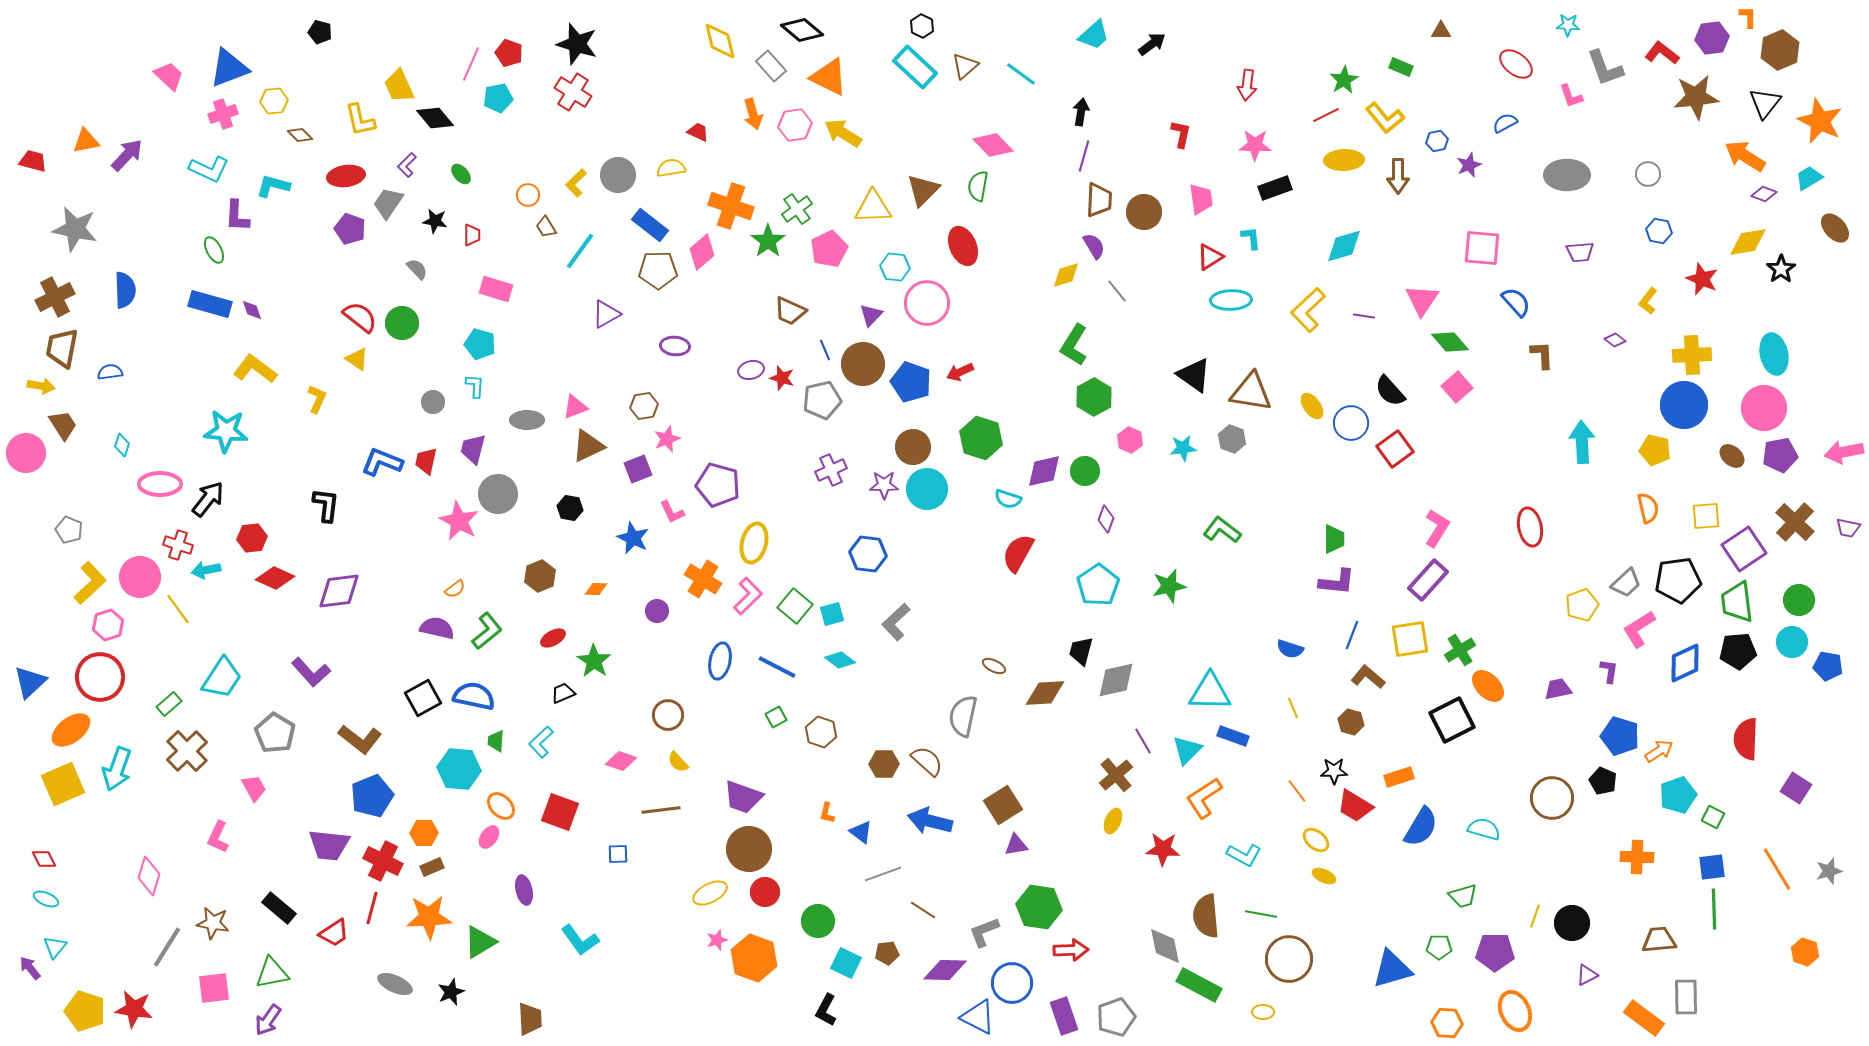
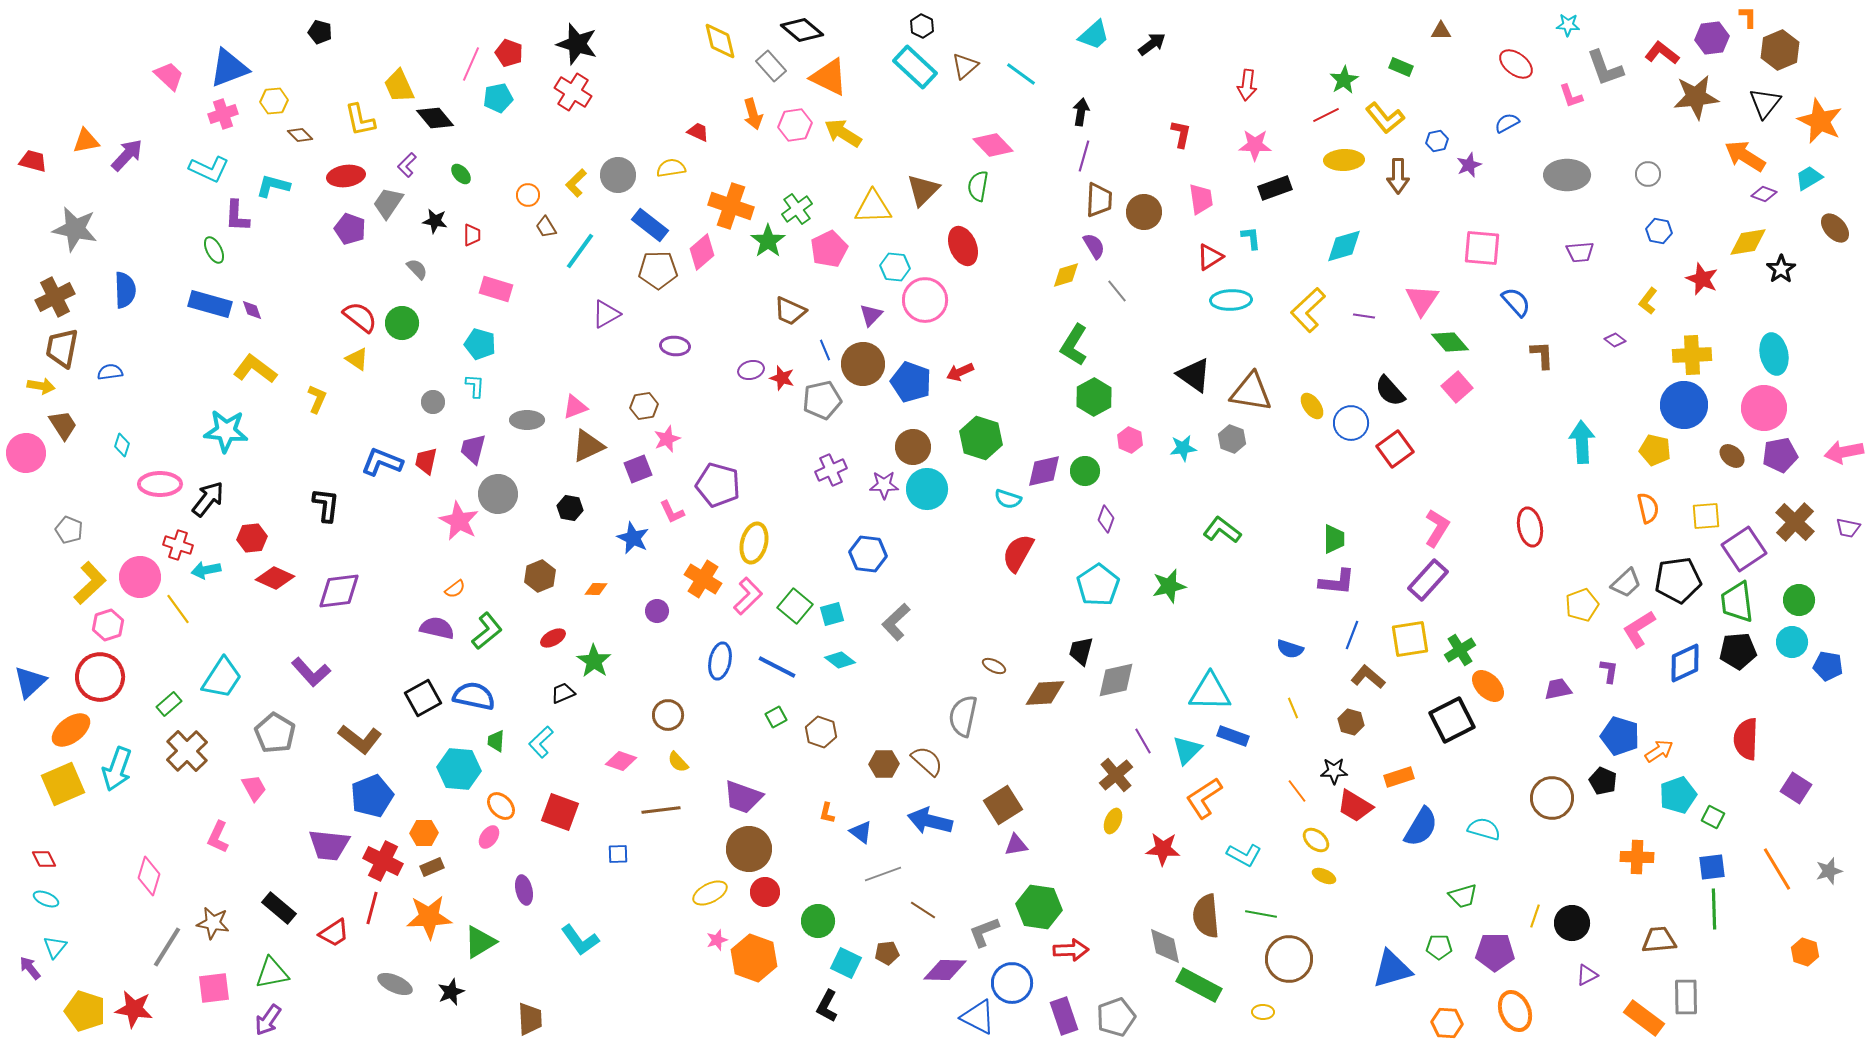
blue semicircle at (1505, 123): moved 2 px right
pink circle at (927, 303): moved 2 px left, 3 px up
black L-shape at (826, 1010): moved 1 px right, 4 px up
